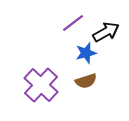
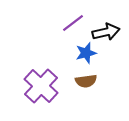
black arrow: rotated 16 degrees clockwise
brown semicircle: rotated 10 degrees clockwise
purple cross: moved 1 px down
